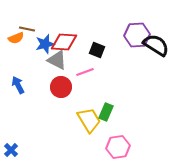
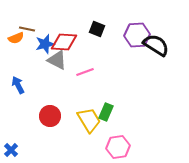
black square: moved 21 px up
red circle: moved 11 px left, 29 px down
